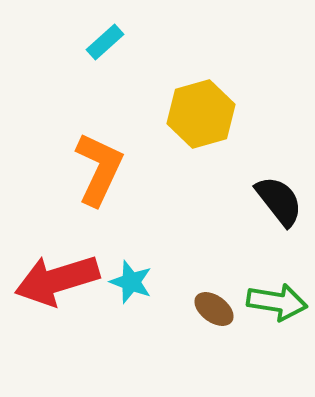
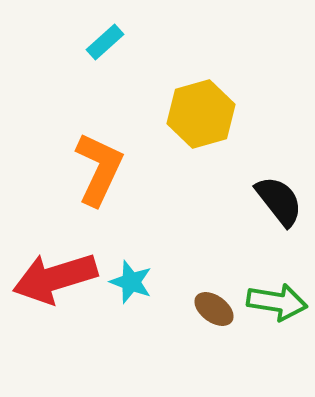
red arrow: moved 2 px left, 2 px up
